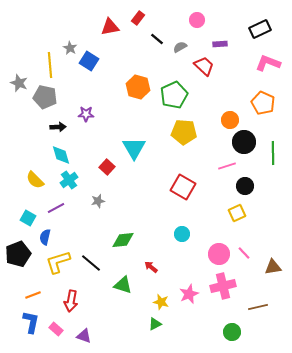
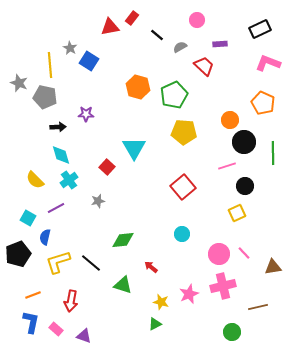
red rectangle at (138, 18): moved 6 px left
black line at (157, 39): moved 4 px up
red square at (183, 187): rotated 20 degrees clockwise
